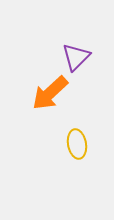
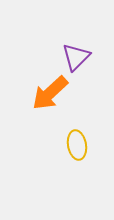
yellow ellipse: moved 1 px down
